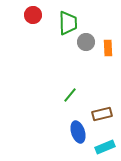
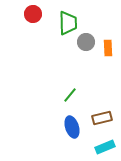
red circle: moved 1 px up
brown rectangle: moved 4 px down
blue ellipse: moved 6 px left, 5 px up
